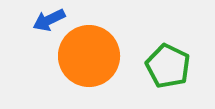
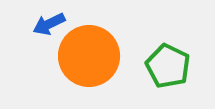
blue arrow: moved 4 px down
